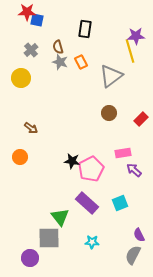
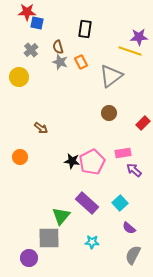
blue square: moved 3 px down
purple star: moved 3 px right, 1 px down
yellow line: rotated 55 degrees counterclockwise
yellow circle: moved 2 px left, 1 px up
red rectangle: moved 2 px right, 4 px down
brown arrow: moved 10 px right
pink pentagon: moved 1 px right, 7 px up
cyan square: rotated 21 degrees counterclockwise
green triangle: moved 1 px right, 1 px up; rotated 18 degrees clockwise
purple semicircle: moved 10 px left, 7 px up; rotated 24 degrees counterclockwise
purple circle: moved 1 px left
